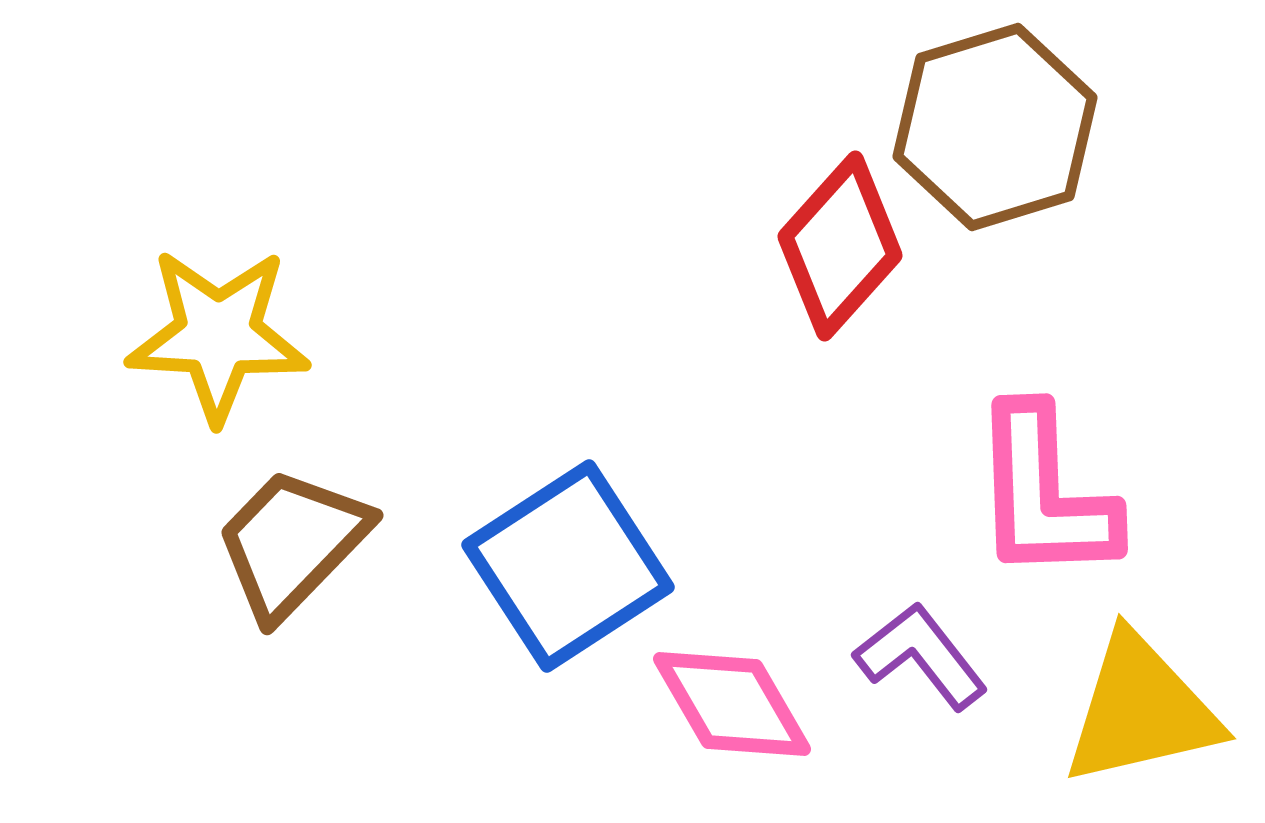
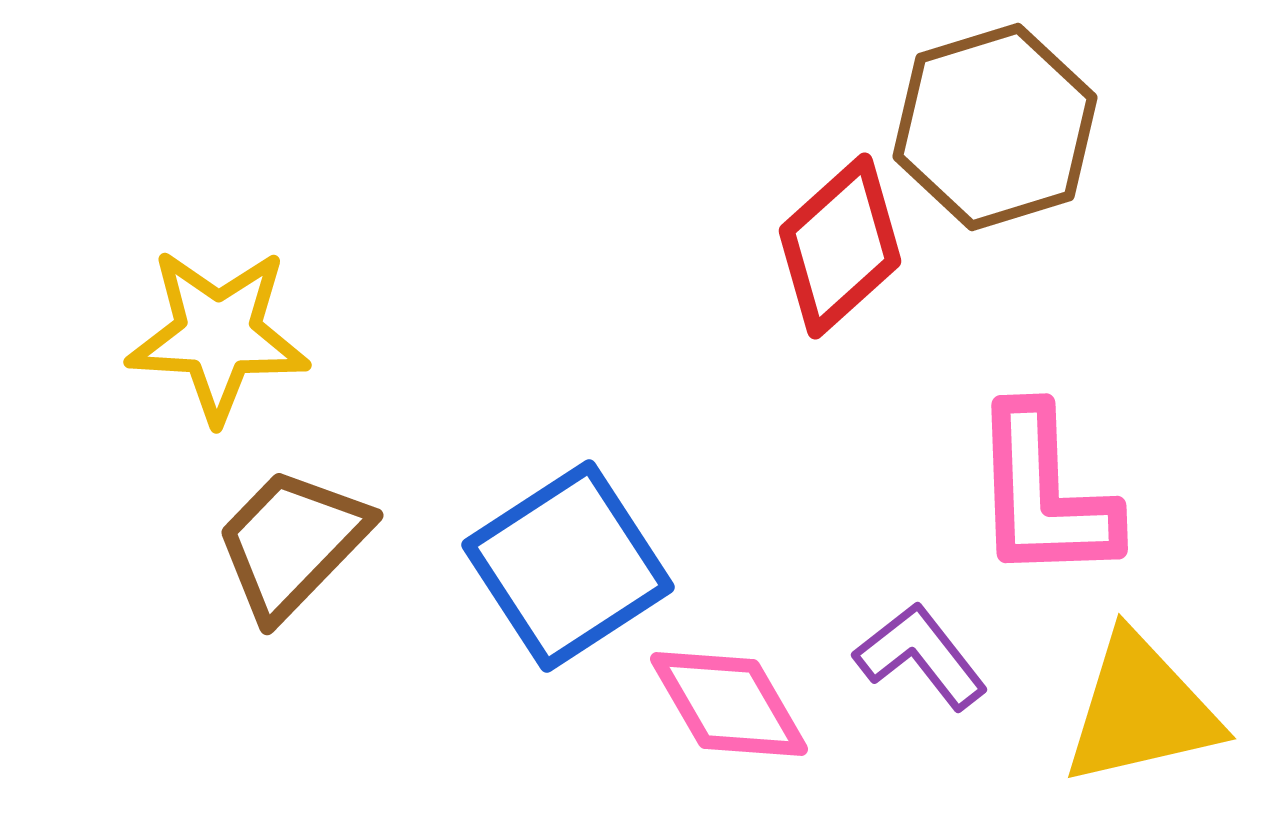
red diamond: rotated 6 degrees clockwise
pink diamond: moved 3 px left
